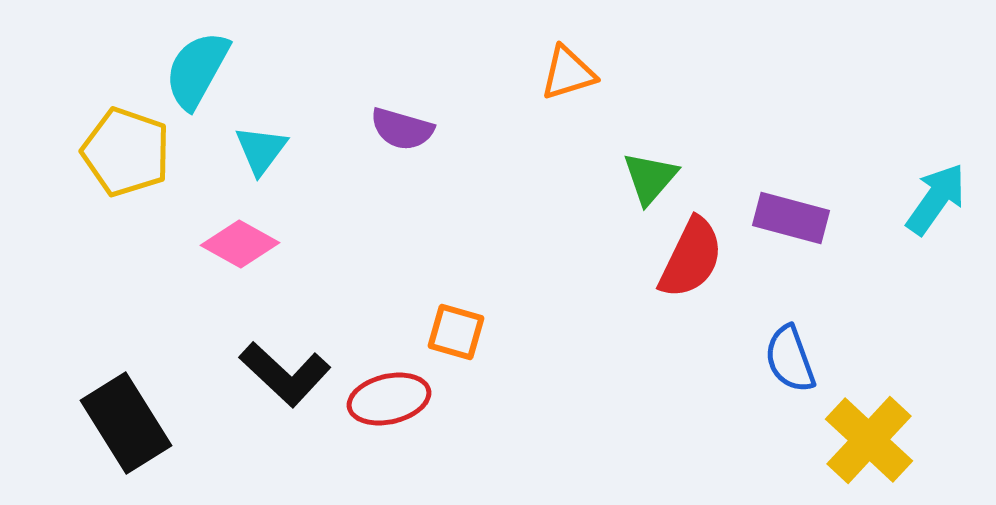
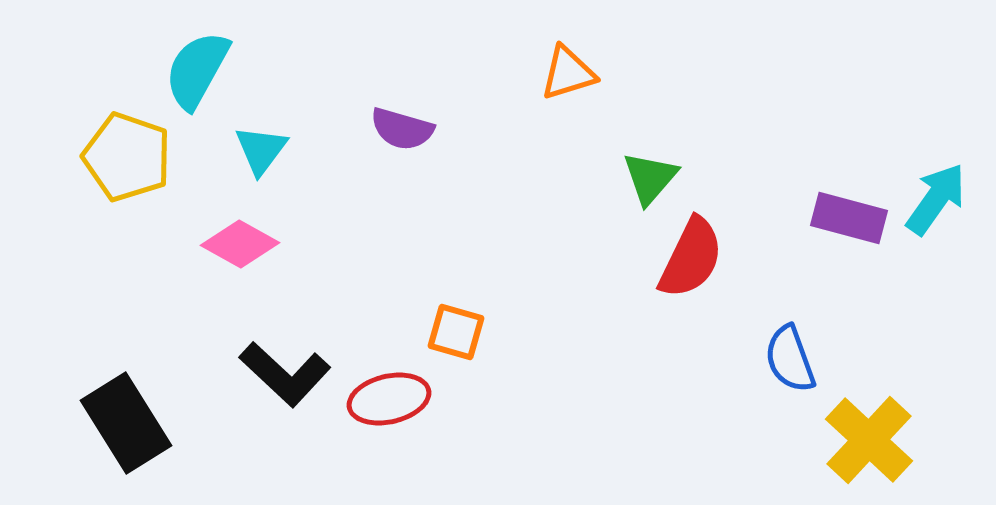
yellow pentagon: moved 1 px right, 5 px down
purple rectangle: moved 58 px right
